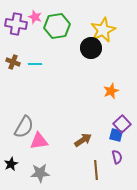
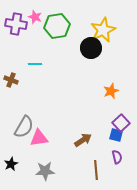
brown cross: moved 2 px left, 18 px down
purple square: moved 1 px left, 1 px up
pink triangle: moved 3 px up
gray star: moved 5 px right, 2 px up
